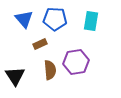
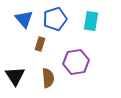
blue pentagon: rotated 20 degrees counterclockwise
brown rectangle: rotated 48 degrees counterclockwise
brown semicircle: moved 2 px left, 8 px down
